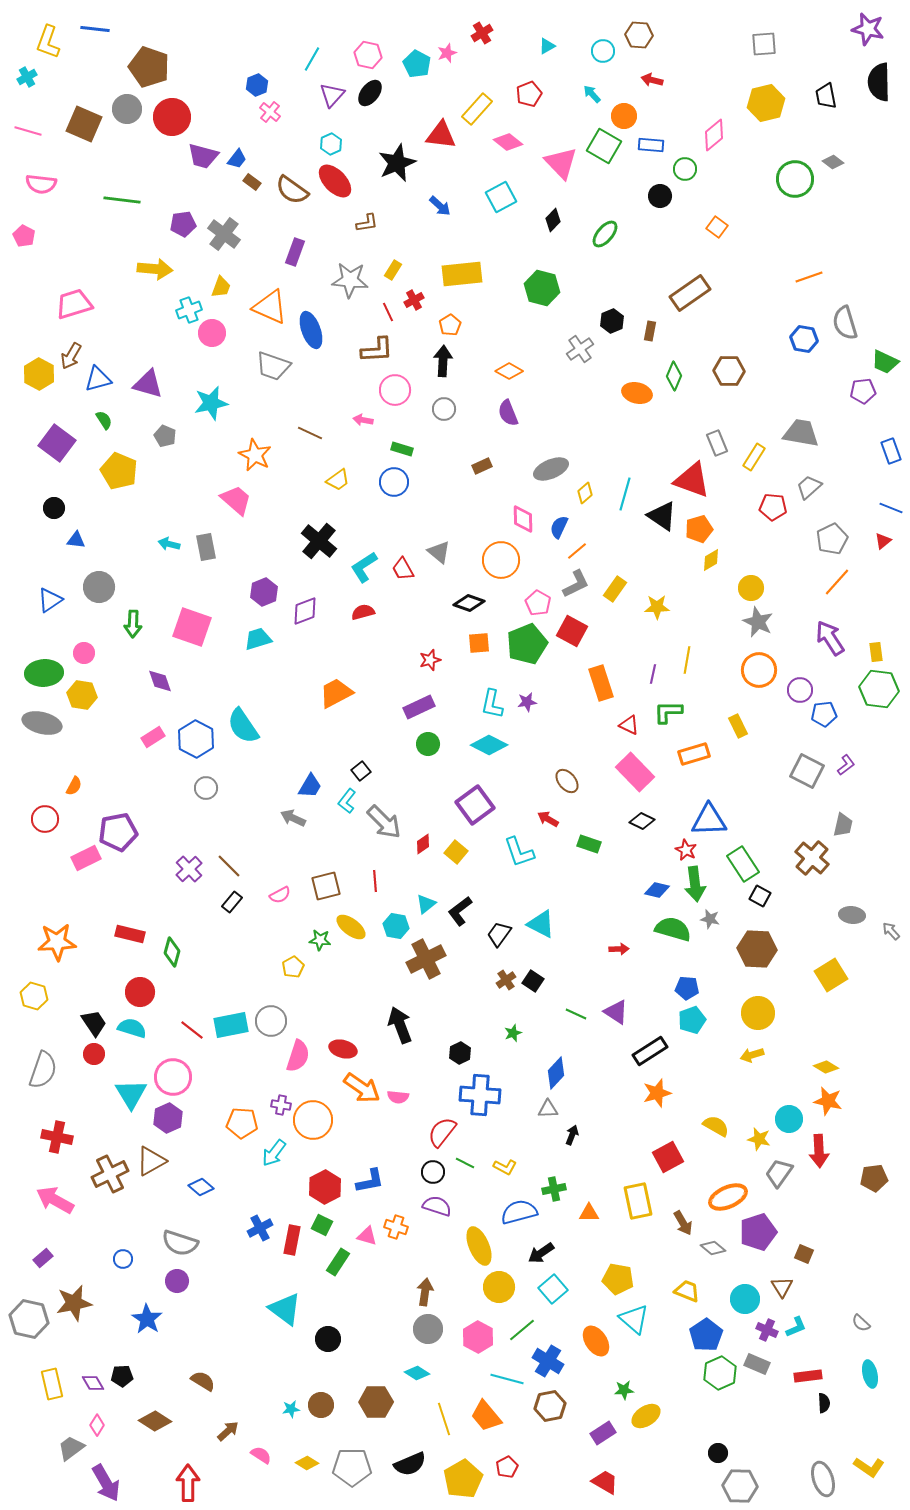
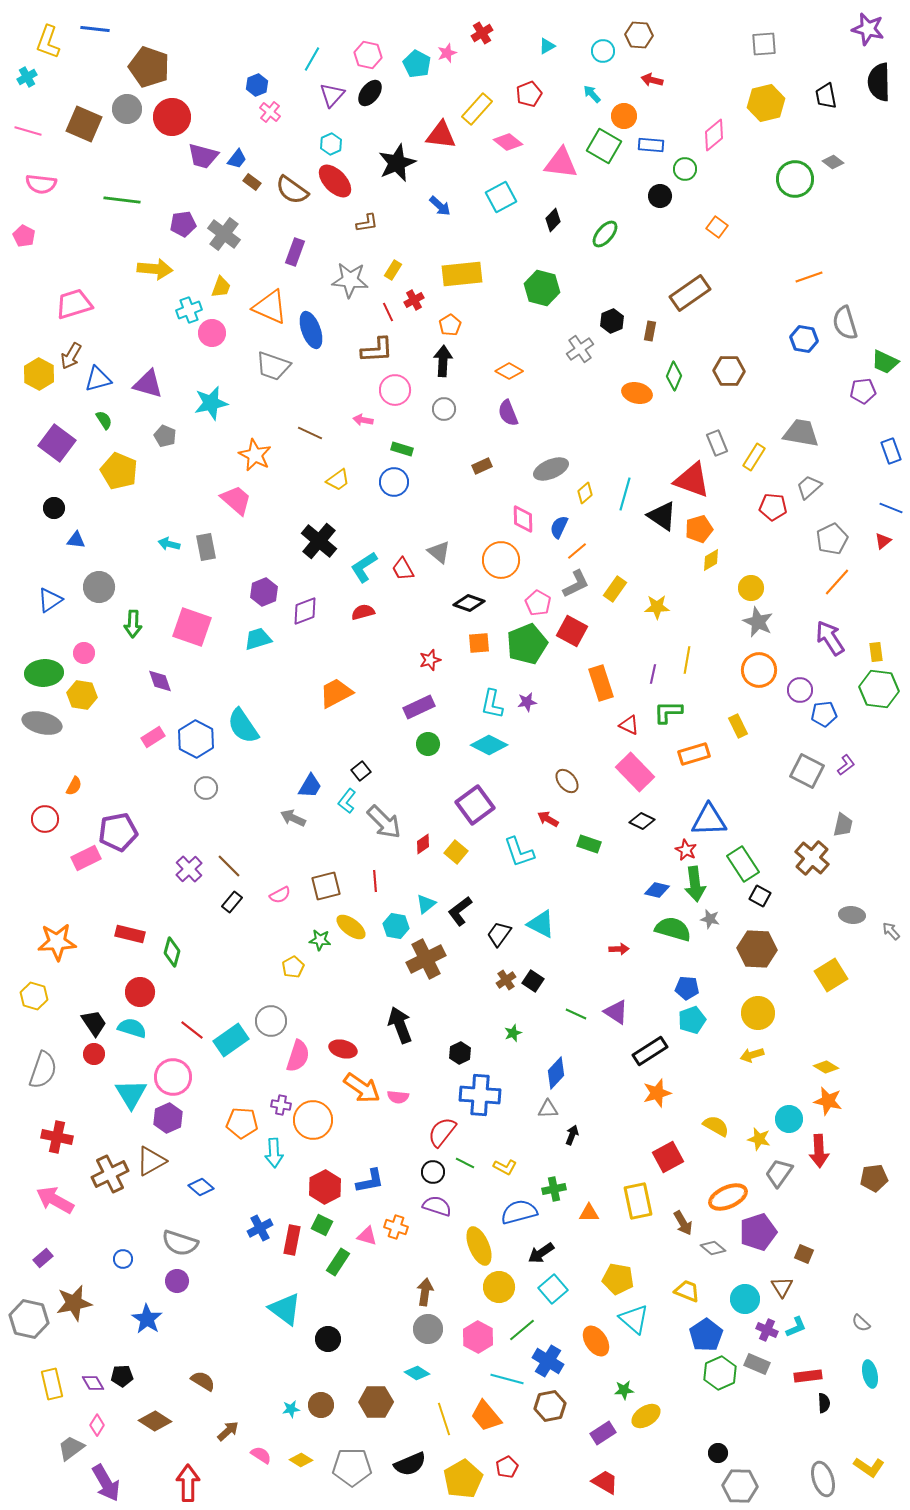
pink triangle at (561, 163): rotated 39 degrees counterclockwise
cyan rectangle at (231, 1025): moved 15 px down; rotated 24 degrees counterclockwise
cyan arrow at (274, 1153): rotated 40 degrees counterclockwise
yellow diamond at (307, 1463): moved 6 px left, 3 px up
